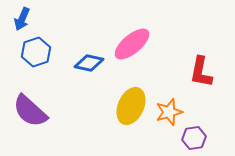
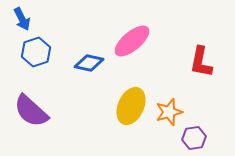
blue arrow: rotated 50 degrees counterclockwise
pink ellipse: moved 3 px up
red L-shape: moved 10 px up
purple semicircle: moved 1 px right
